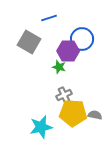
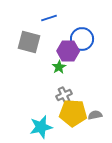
gray square: rotated 15 degrees counterclockwise
green star: rotated 24 degrees clockwise
gray semicircle: rotated 24 degrees counterclockwise
